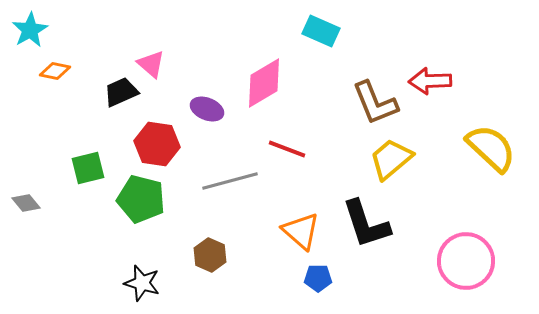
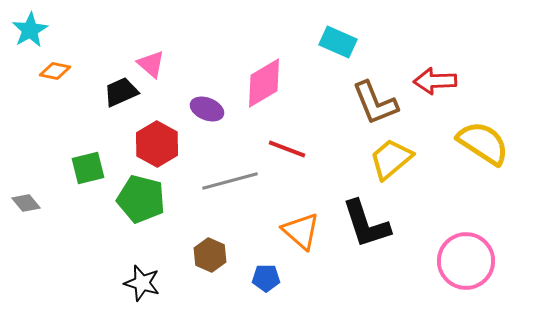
cyan rectangle: moved 17 px right, 11 px down
red arrow: moved 5 px right
red hexagon: rotated 21 degrees clockwise
yellow semicircle: moved 8 px left, 5 px up; rotated 10 degrees counterclockwise
blue pentagon: moved 52 px left
